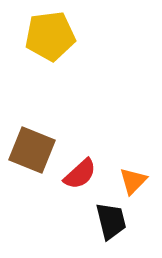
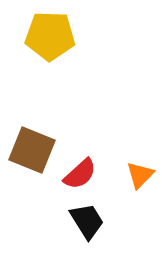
yellow pentagon: rotated 9 degrees clockwise
orange triangle: moved 7 px right, 6 px up
black trapezoid: moved 24 px left; rotated 18 degrees counterclockwise
